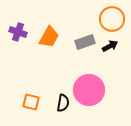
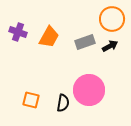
orange square: moved 2 px up
